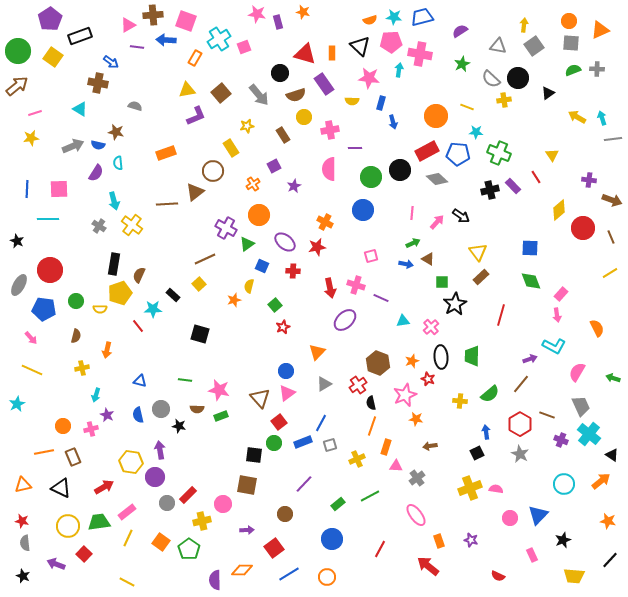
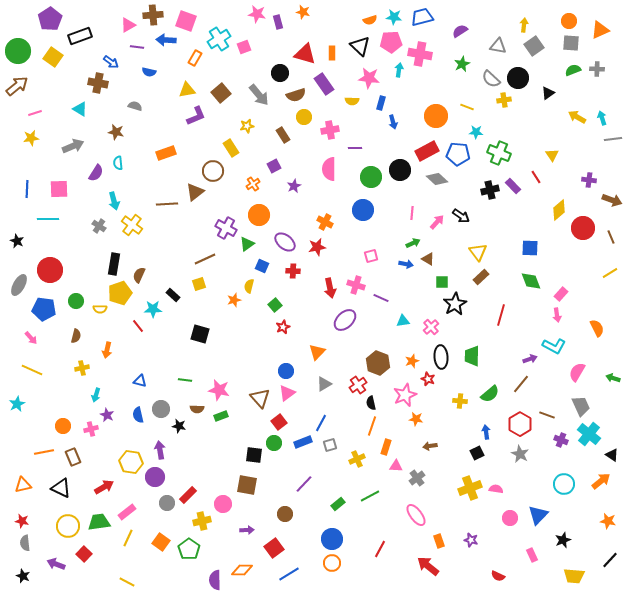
blue semicircle at (98, 145): moved 51 px right, 73 px up
yellow square at (199, 284): rotated 24 degrees clockwise
orange circle at (327, 577): moved 5 px right, 14 px up
